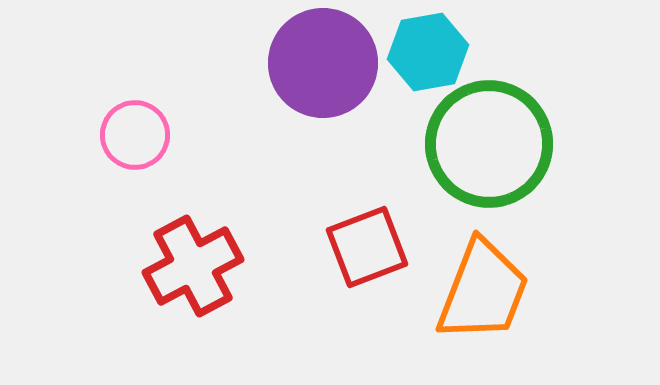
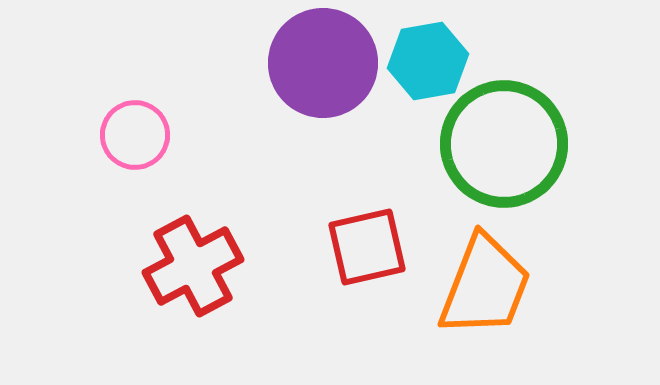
cyan hexagon: moved 9 px down
green circle: moved 15 px right
red square: rotated 8 degrees clockwise
orange trapezoid: moved 2 px right, 5 px up
